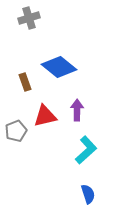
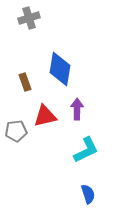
blue diamond: moved 1 px right, 2 px down; rotated 60 degrees clockwise
purple arrow: moved 1 px up
gray pentagon: rotated 15 degrees clockwise
cyan L-shape: rotated 16 degrees clockwise
